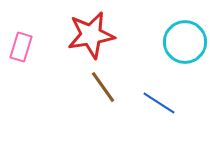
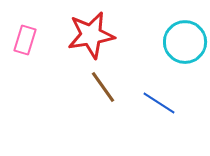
pink rectangle: moved 4 px right, 7 px up
